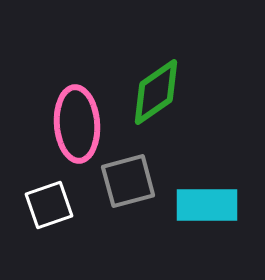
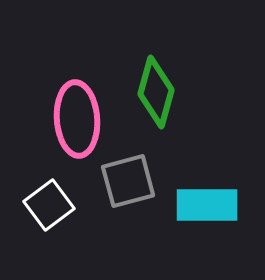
green diamond: rotated 40 degrees counterclockwise
pink ellipse: moved 5 px up
white square: rotated 18 degrees counterclockwise
